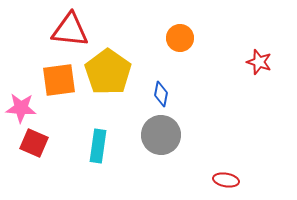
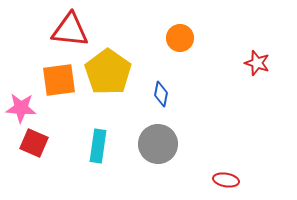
red star: moved 2 px left, 1 px down
gray circle: moved 3 px left, 9 px down
